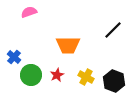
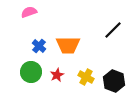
blue cross: moved 25 px right, 11 px up
green circle: moved 3 px up
